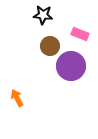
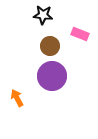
purple circle: moved 19 px left, 10 px down
